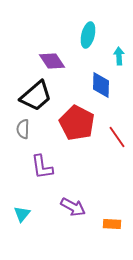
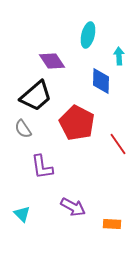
blue diamond: moved 4 px up
gray semicircle: rotated 36 degrees counterclockwise
red line: moved 1 px right, 7 px down
cyan triangle: rotated 24 degrees counterclockwise
